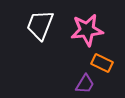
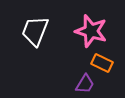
white trapezoid: moved 5 px left, 6 px down
pink star: moved 4 px right, 1 px down; rotated 24 degrees clockwise
